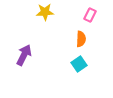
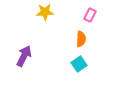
purple arrow: moved 1 px down
